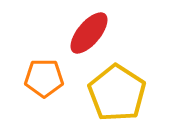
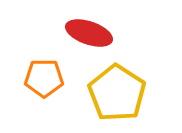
red ellipse: rotated 69 degrees clockwise
